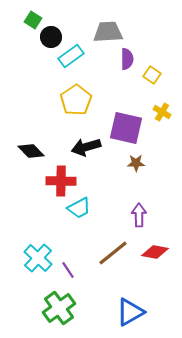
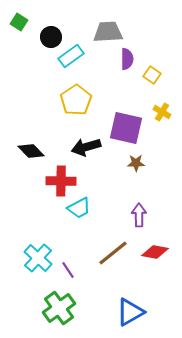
green square: moved 14 px left, 2 px down
